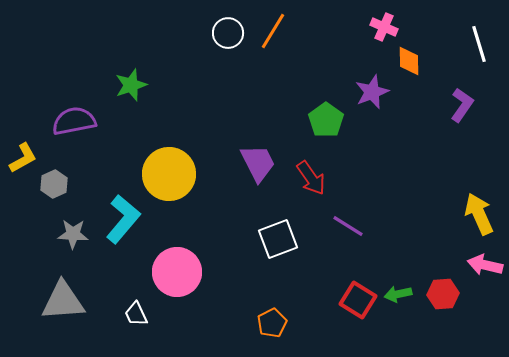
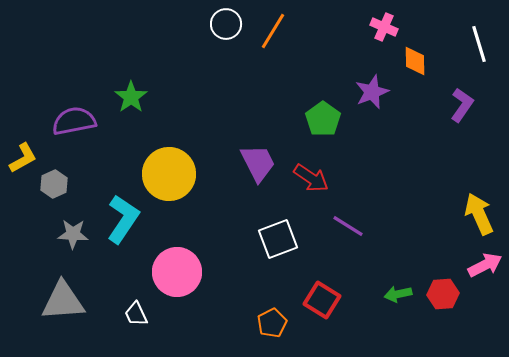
white circle: moved 2 px left, 9 px up
orange diamond: moved 6 px right
green star: moved 12 px down; rotated 16 degrees counterclockwise
green pentagon: moved 3 px left, 1 px up
red arrow: rotated 21 degrees counterclockwise
cyan L-shape: rotated 6 degrees counterclockwise
pink arrow: rotated 140 degrees clockwise
red square: moved 36 px left
